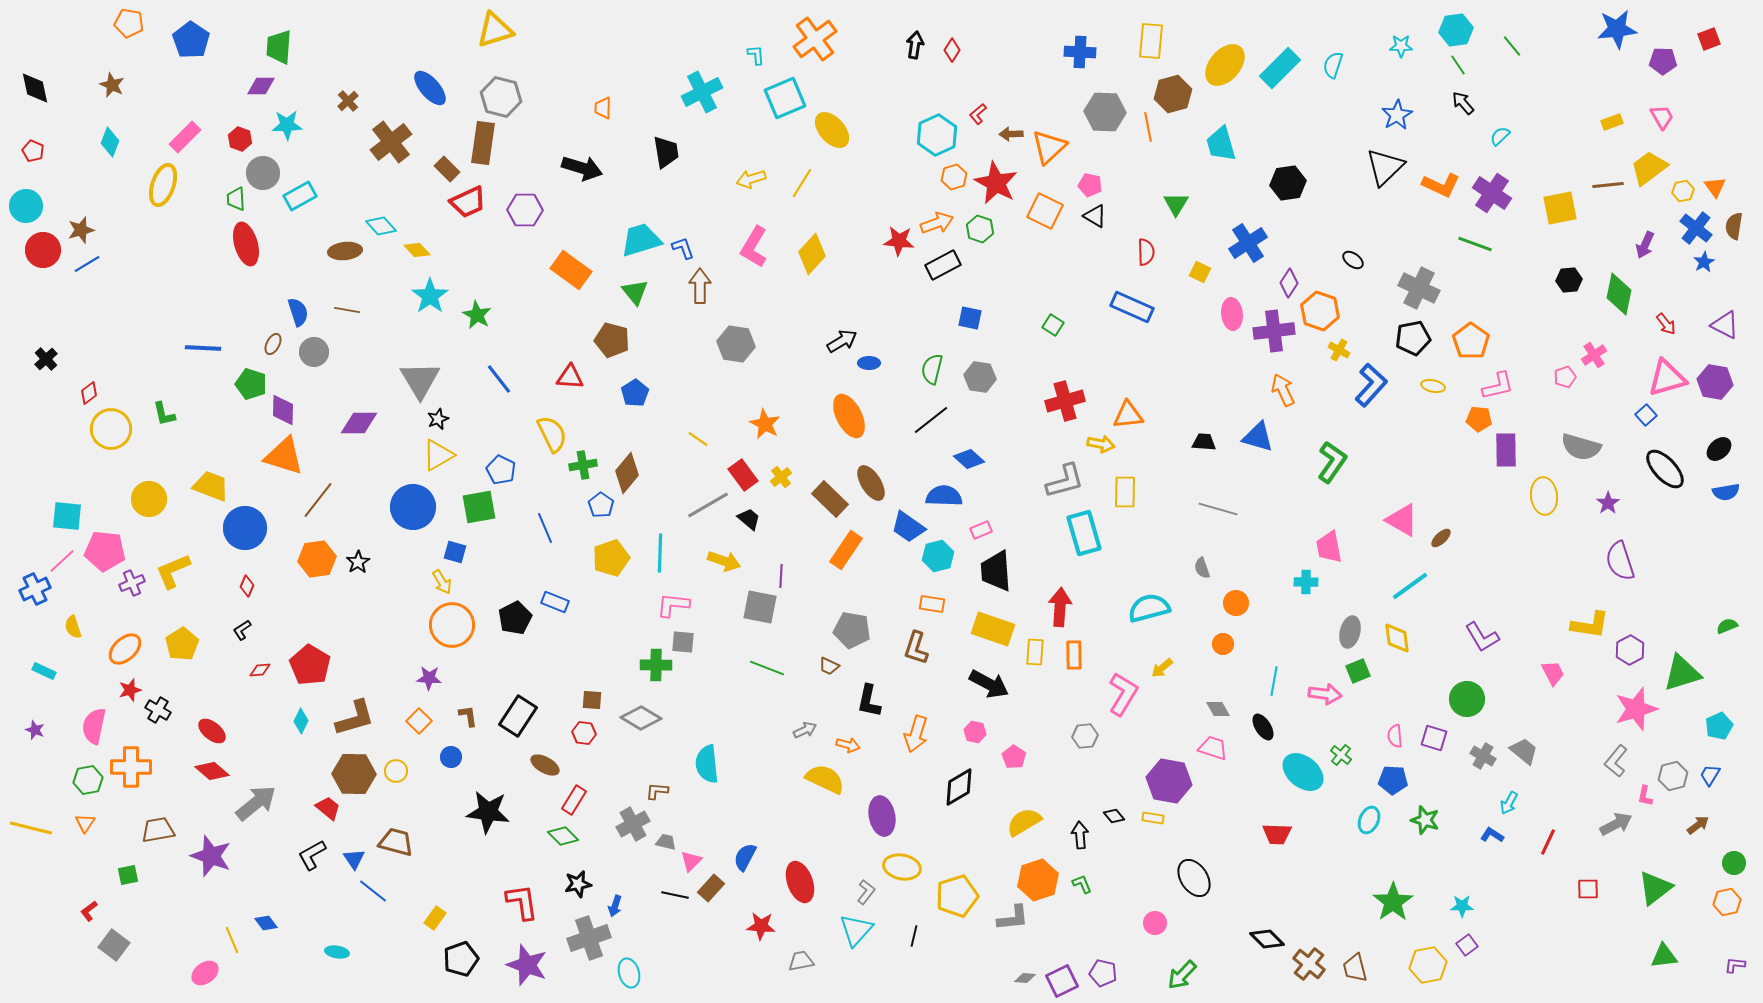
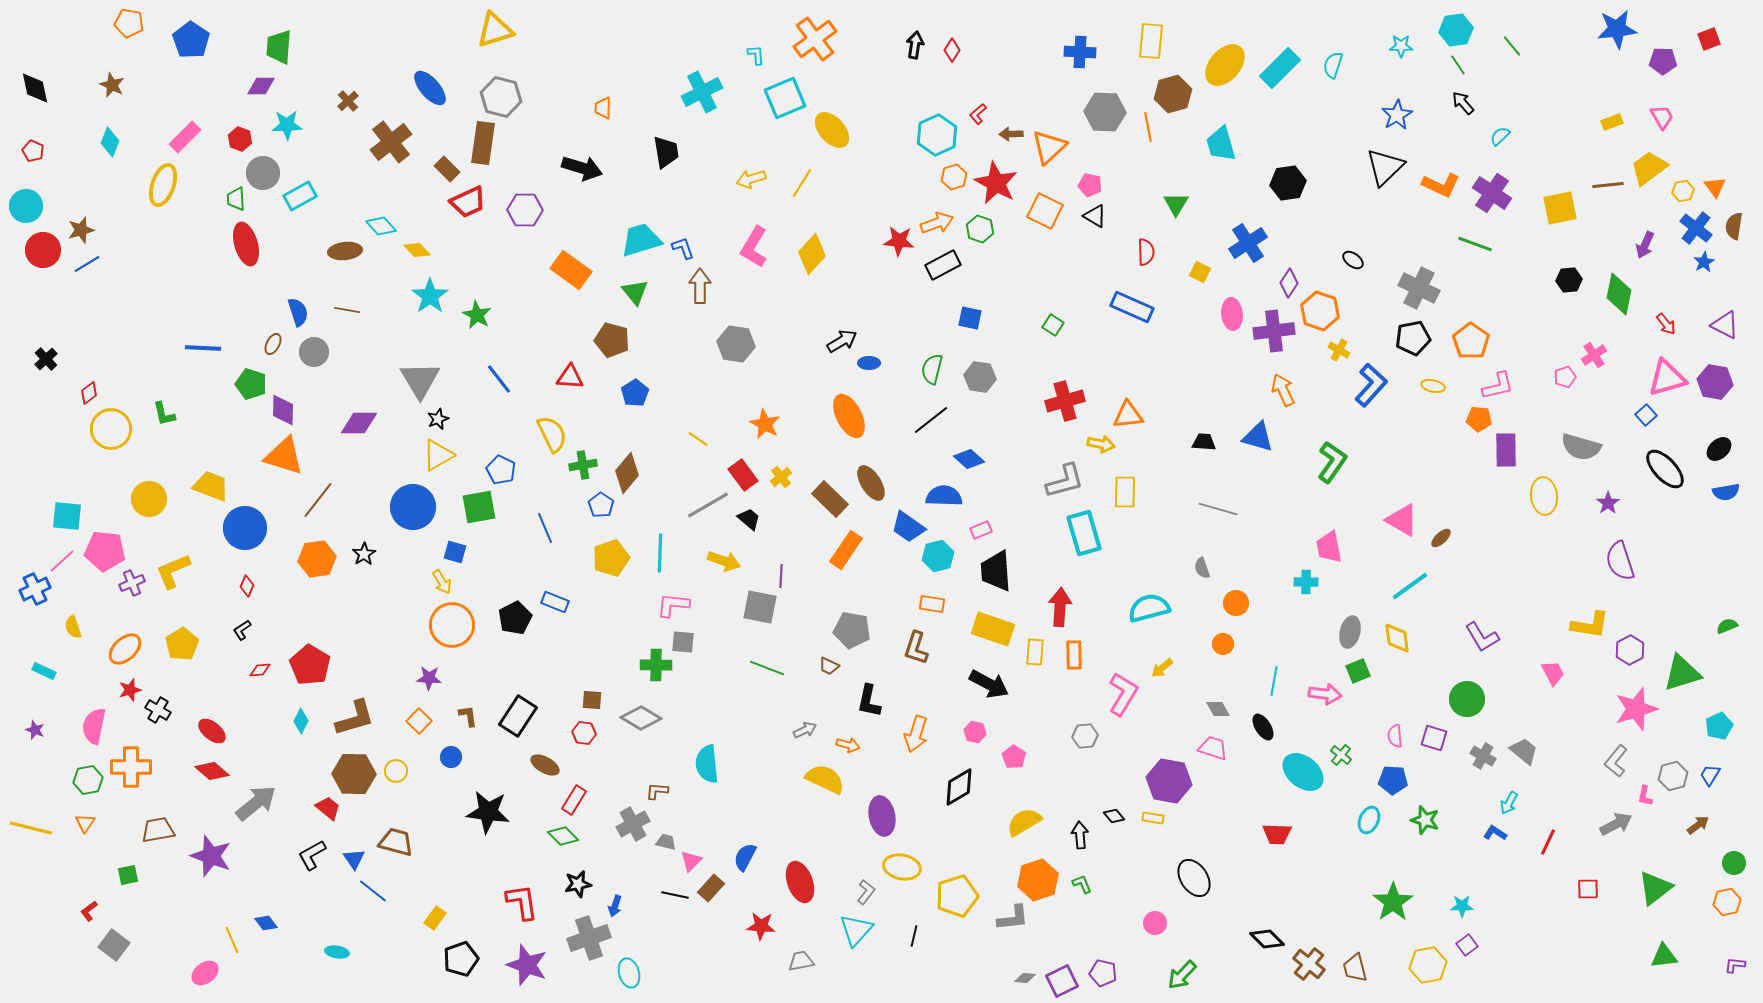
black star at (358, 562): moved 6 px right, 8 px up
blue L-shape at (1492, 835): moved 3 px right, 2 px up
